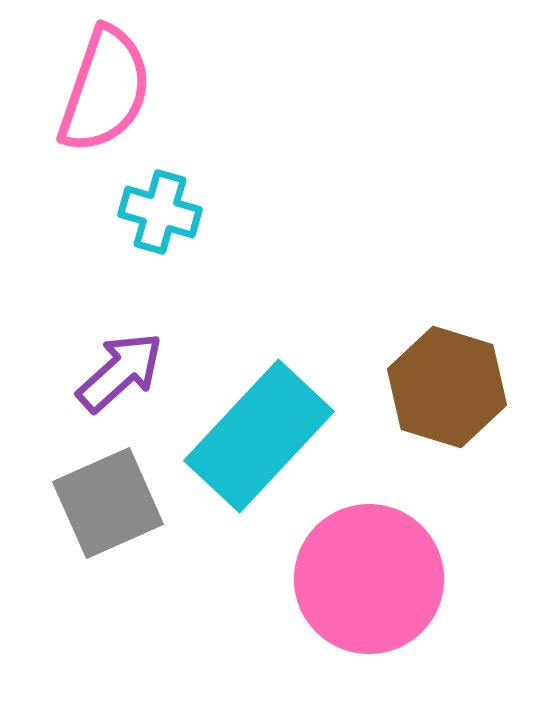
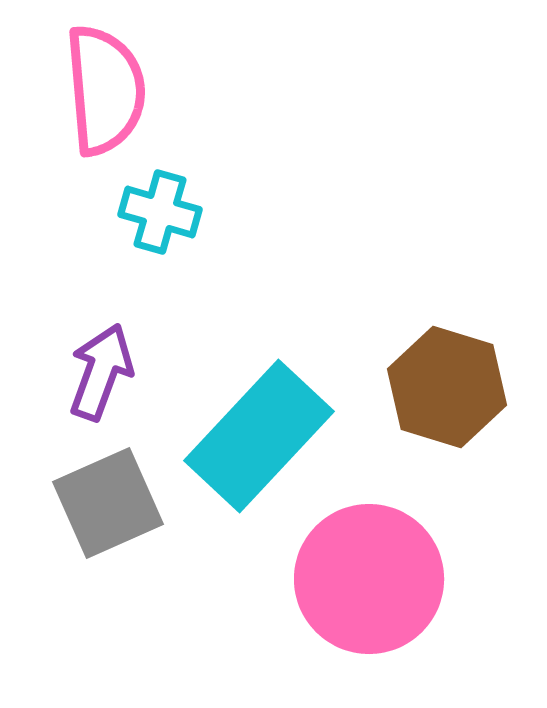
pink semicircle: rotated 24 degrees counterclockwise
purple arrow: moved 19 px left; rotated 28 degrees counterclockwise
